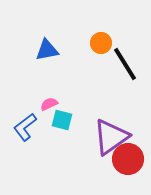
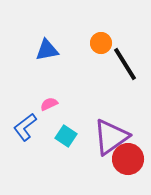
cyan square: moved 4 px right, 16 px down; rotated 20 degrees clockwise
